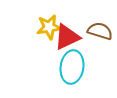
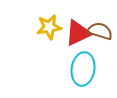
red triangle: moved 11 px right, 4 px up
cyan ellipse: moved 11 px right, 2 px down
